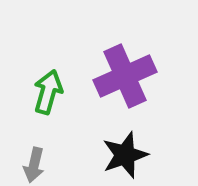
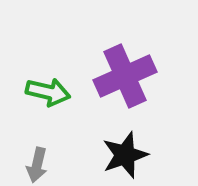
green arrow: rotated 87 degrees clockwise
gray arrow: moved 3 px right
